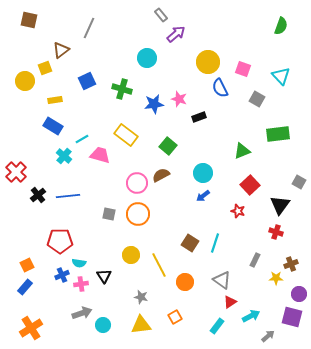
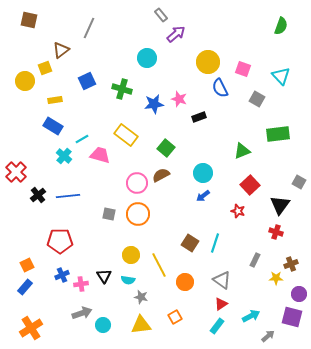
green square at (168, 146): moved 2 px left, 2 px down
cyan semicircle at (79, 263): moved 49 px right, 17 px down
red triangle at (230, 302): moved 9 px left, 2 px down
